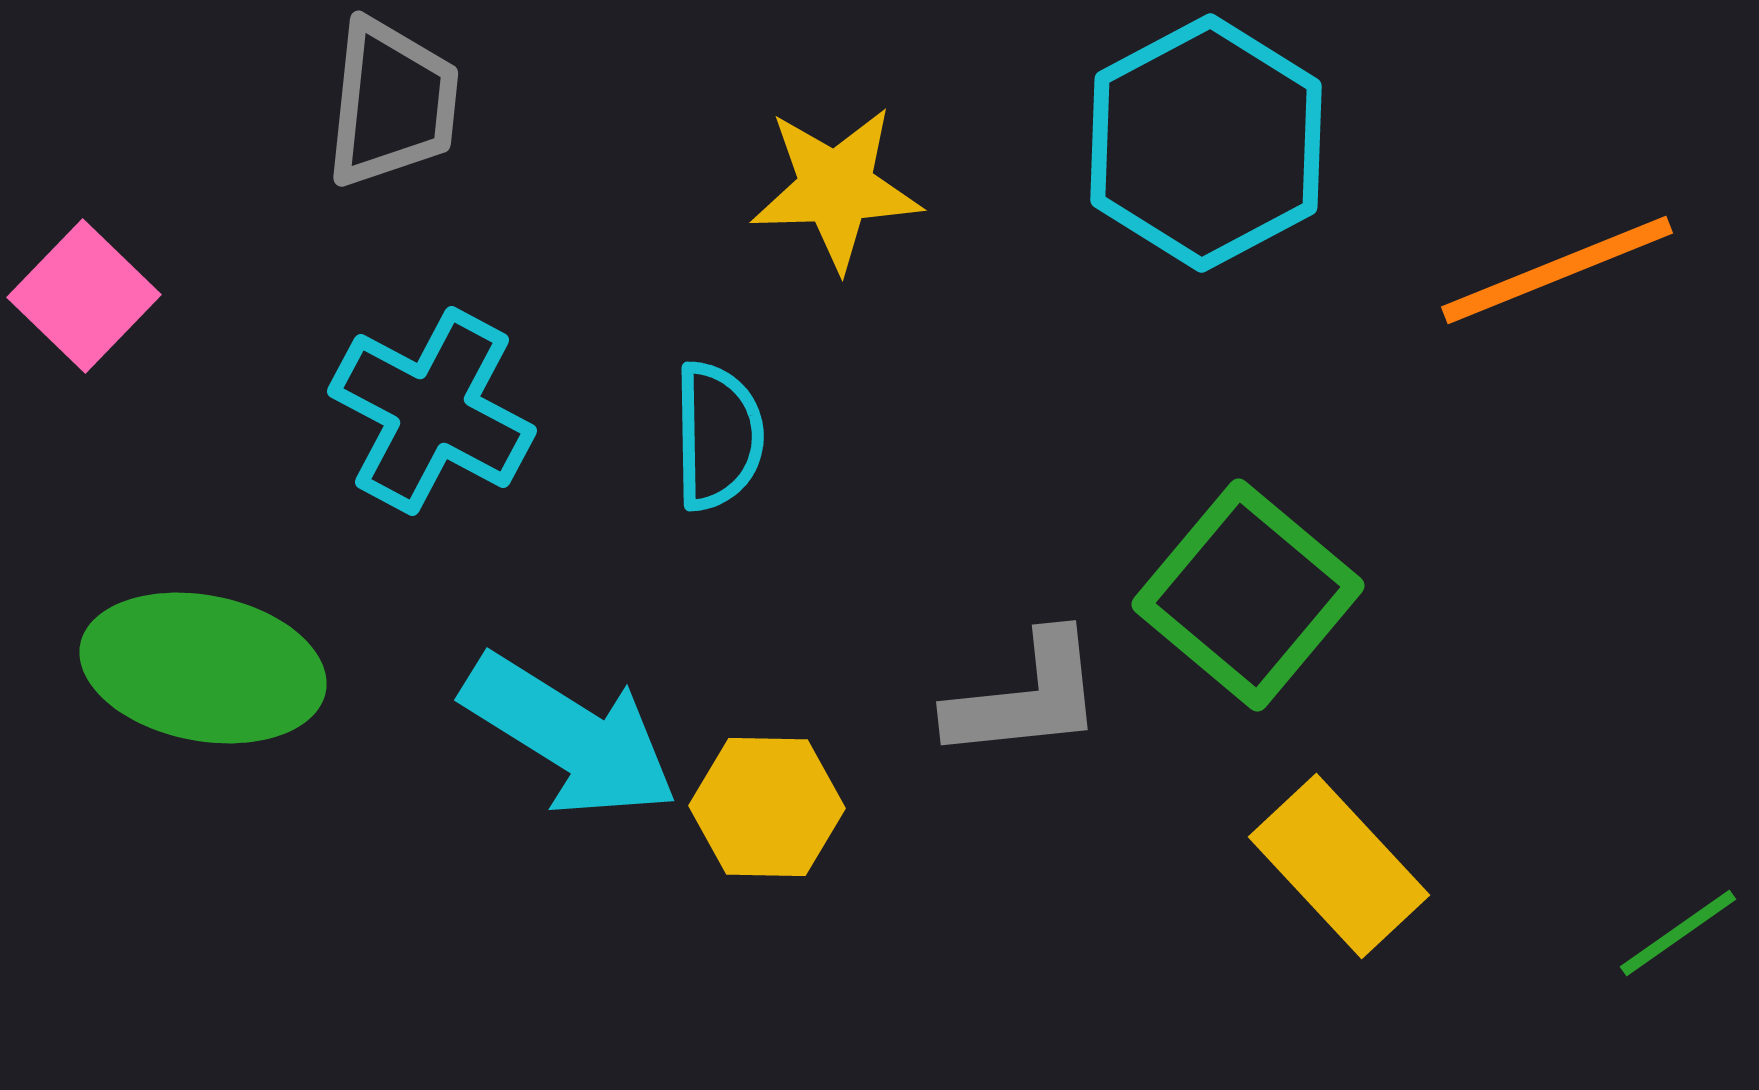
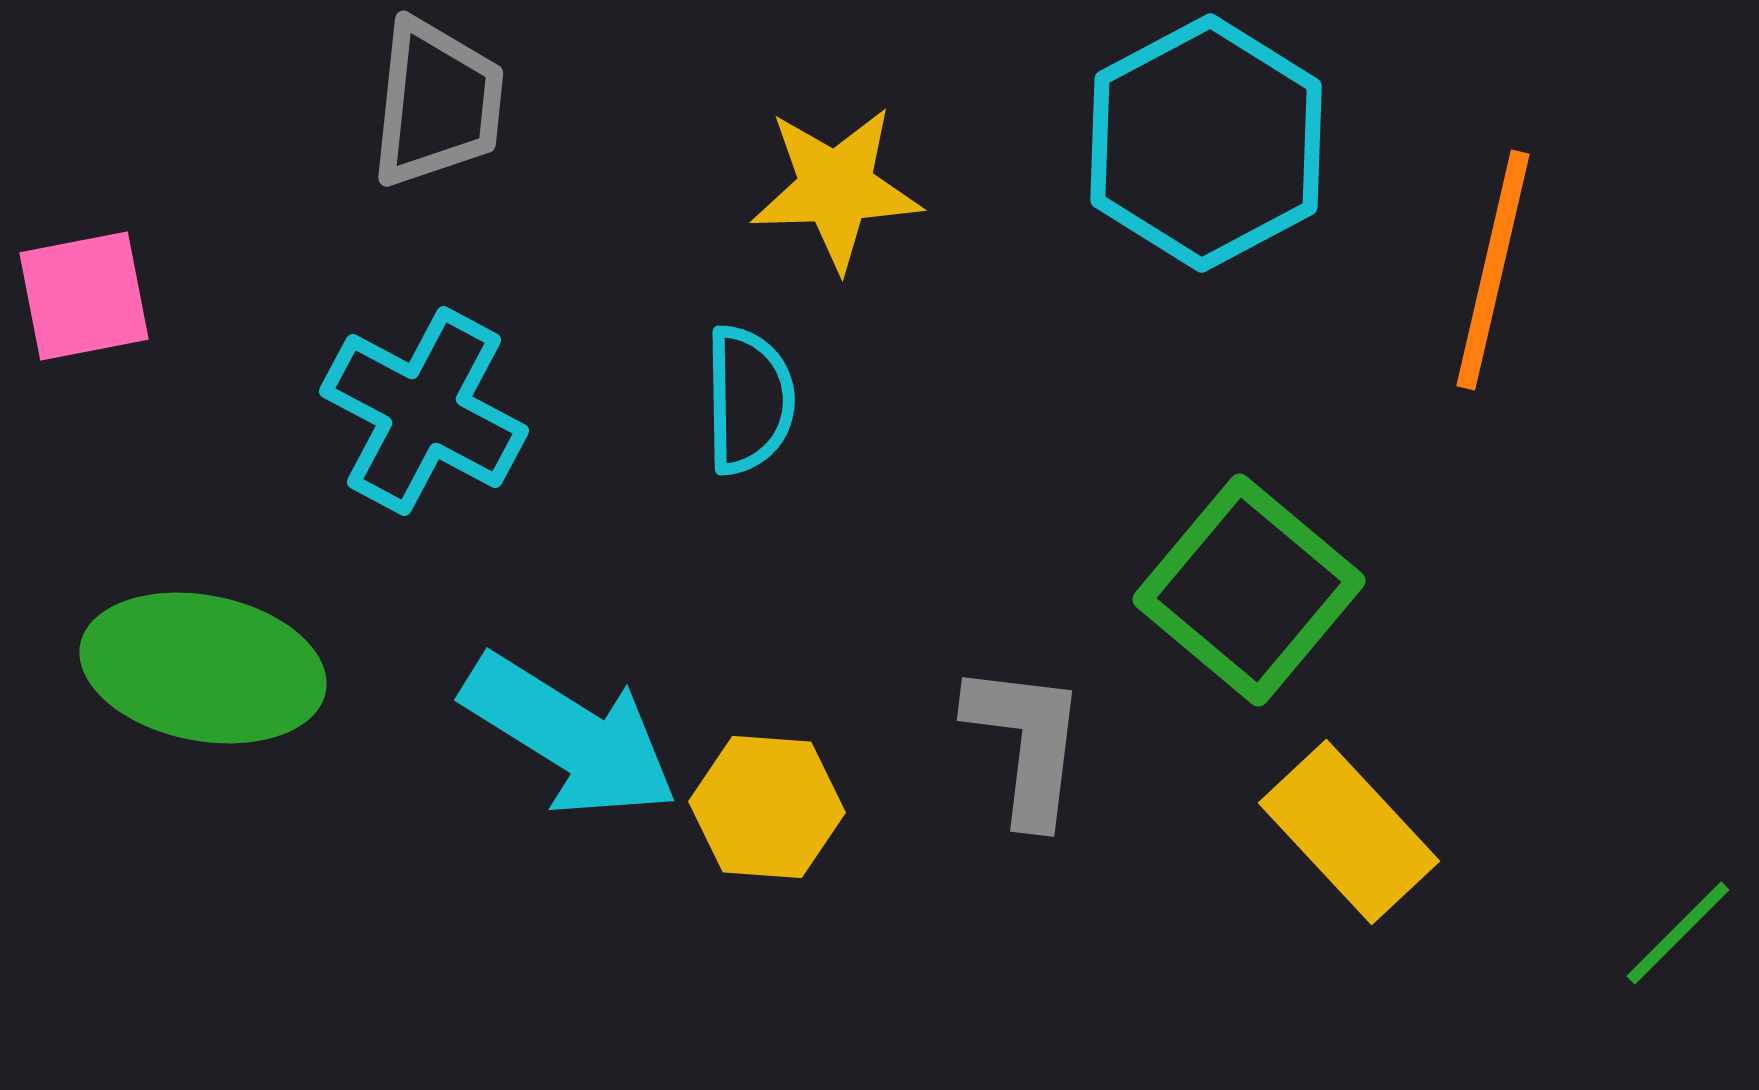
gray trapezoid: moved 45 px right
orange line: moved 64 px left; rotated 55 degrees counterclockwise
pink square: rotated 35 degrees clockwise
cyan cross: moved 8 px left
cyan semicircle: moved 31 px right, 36 px up
green square: moved 1 px right, 5 px up
gray L-shape: moved 46 px down; rotated 77 degrees counterclockwise
yellow hexagon: rotated 3 degrees clockwise
yellow rectangle: moved 10 px right, 34 px up
green line: rotated 10 degrees counterclockwise
